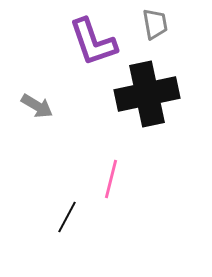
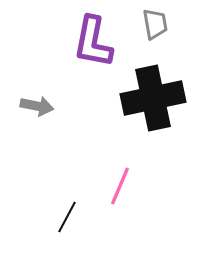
purple L-shape: rotated 30 degrees clockwise
black cross: moved 6 px right, 4 px down
gray arrow: rotated 20 degrees counterclockwise
pink line: moved 9 px right, 7 px down; rotated 9 degrees clockwise
